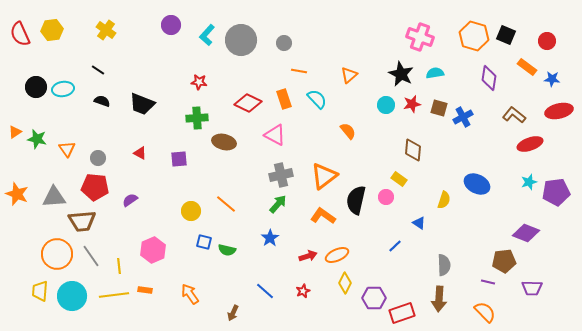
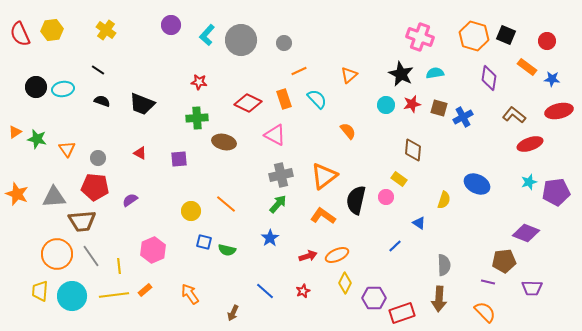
orange line at (299, 71): rotated 35 degrees counterclockwise
orange rectangle at (145, 290): rotated 48 degrees counterclockwise
